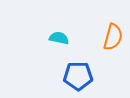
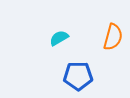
cyan semicircle: rotated 42 degrees counterclockwise
